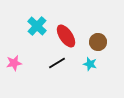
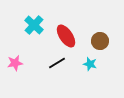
cyan cross: moved 3 px left, 1 px up
brown circle: moved 2 px right, 1 px up
pink star: moved 1 px right
